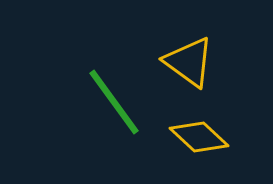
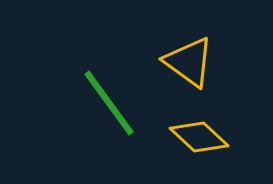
green line: moved 5 px left, 1 px down
